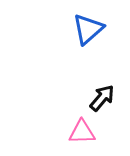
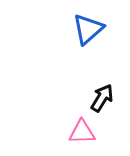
black arrow: rotated 8 degrees counterclockwise
